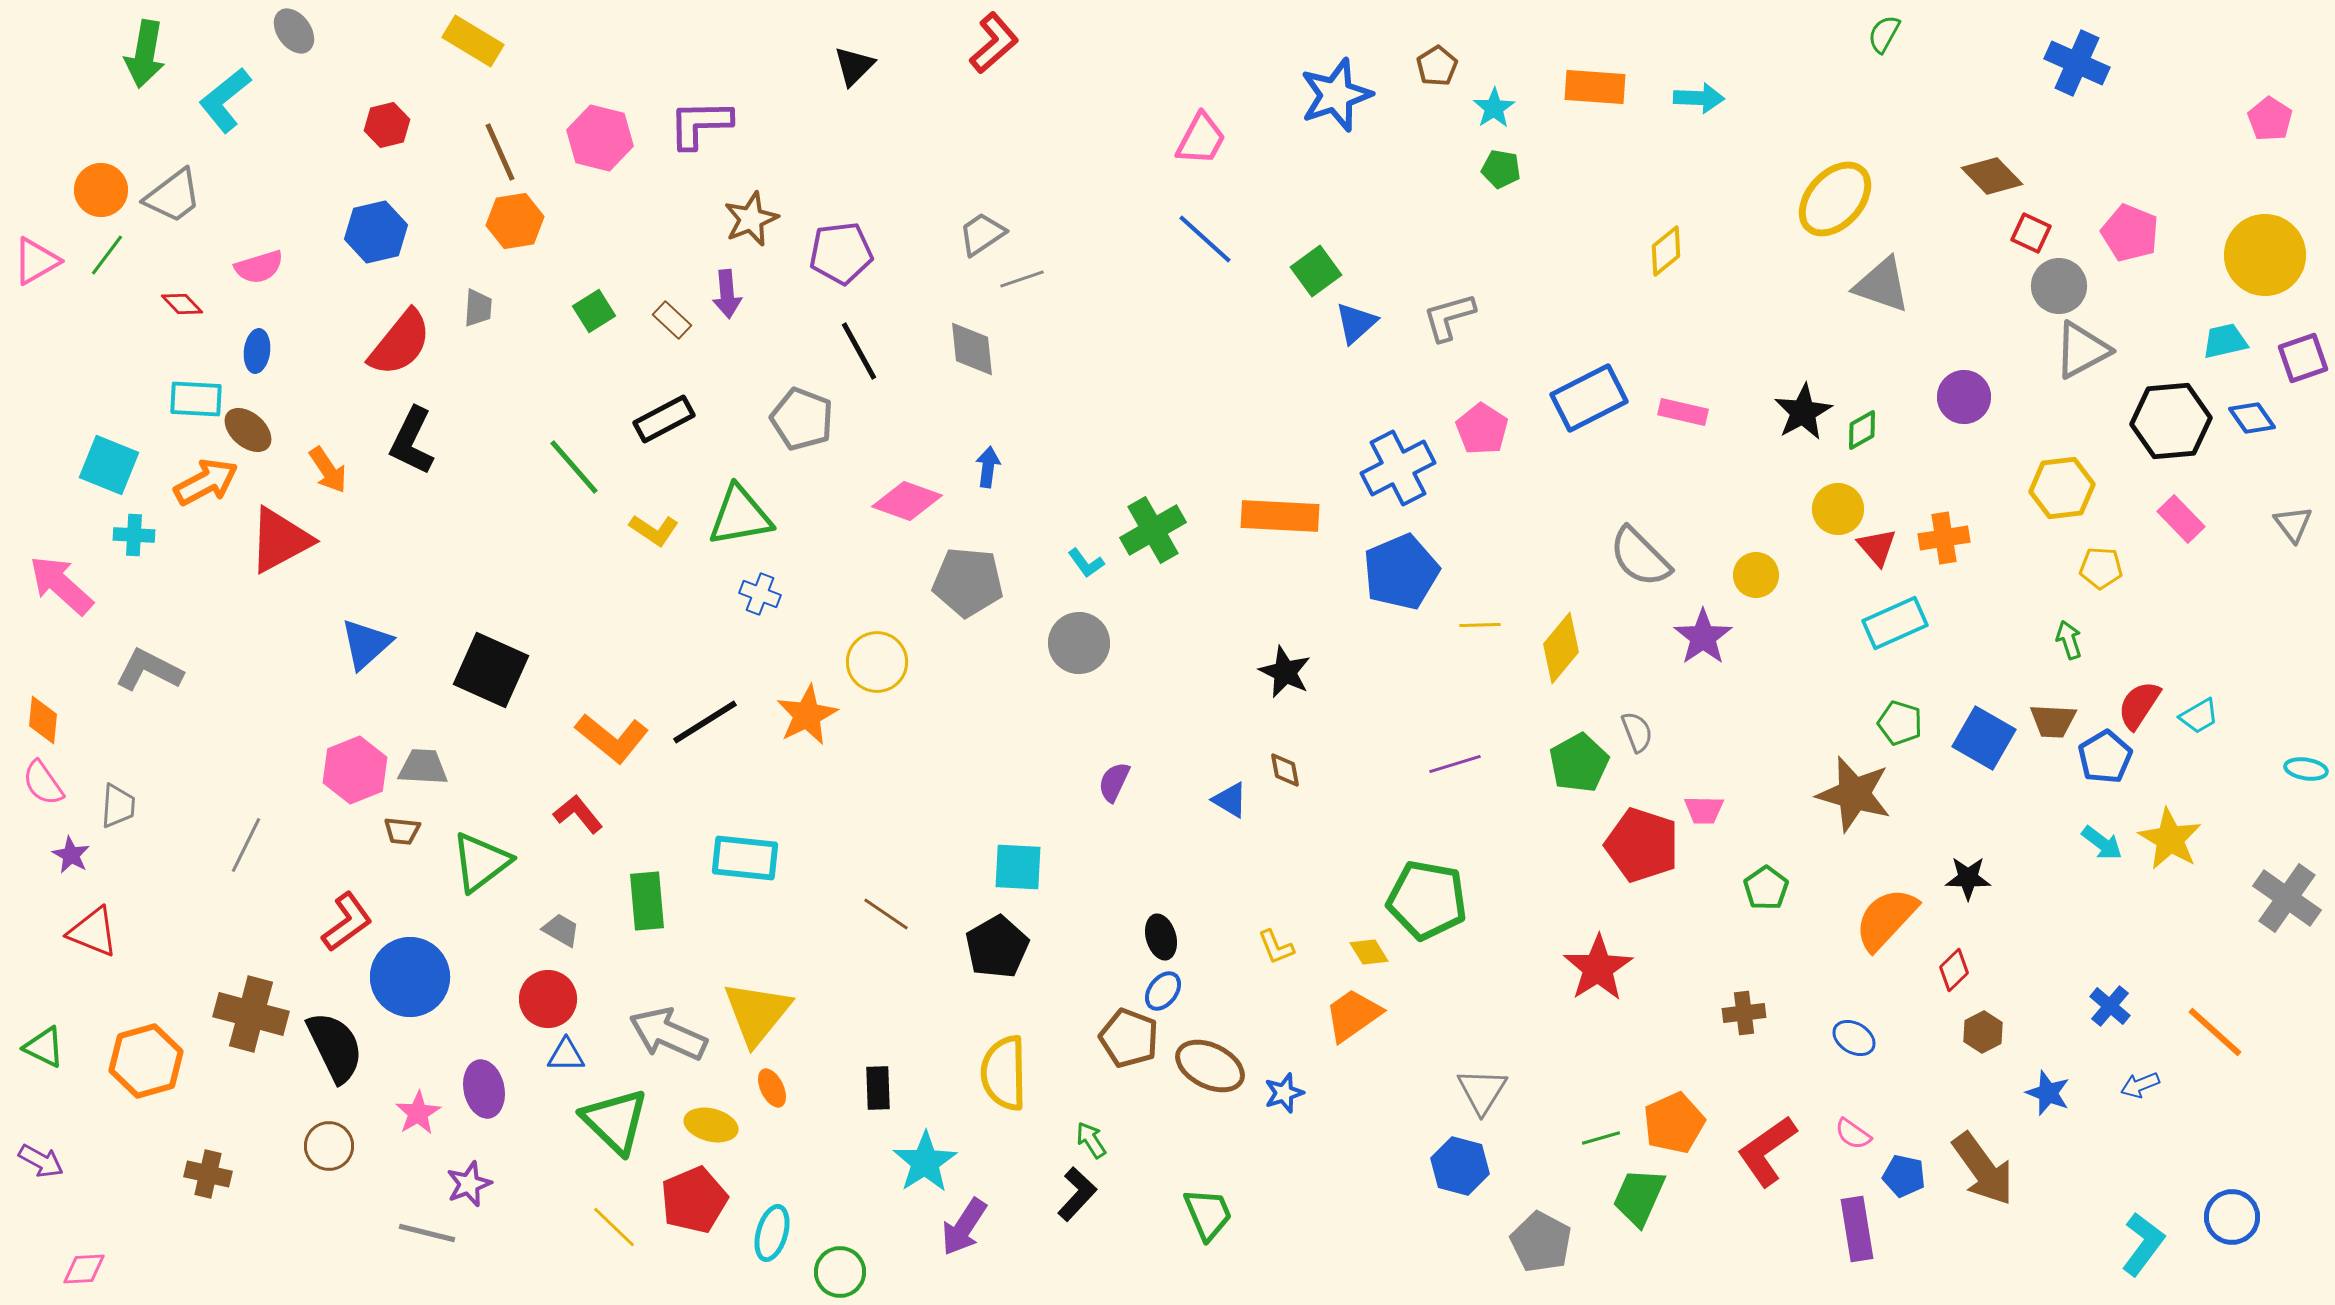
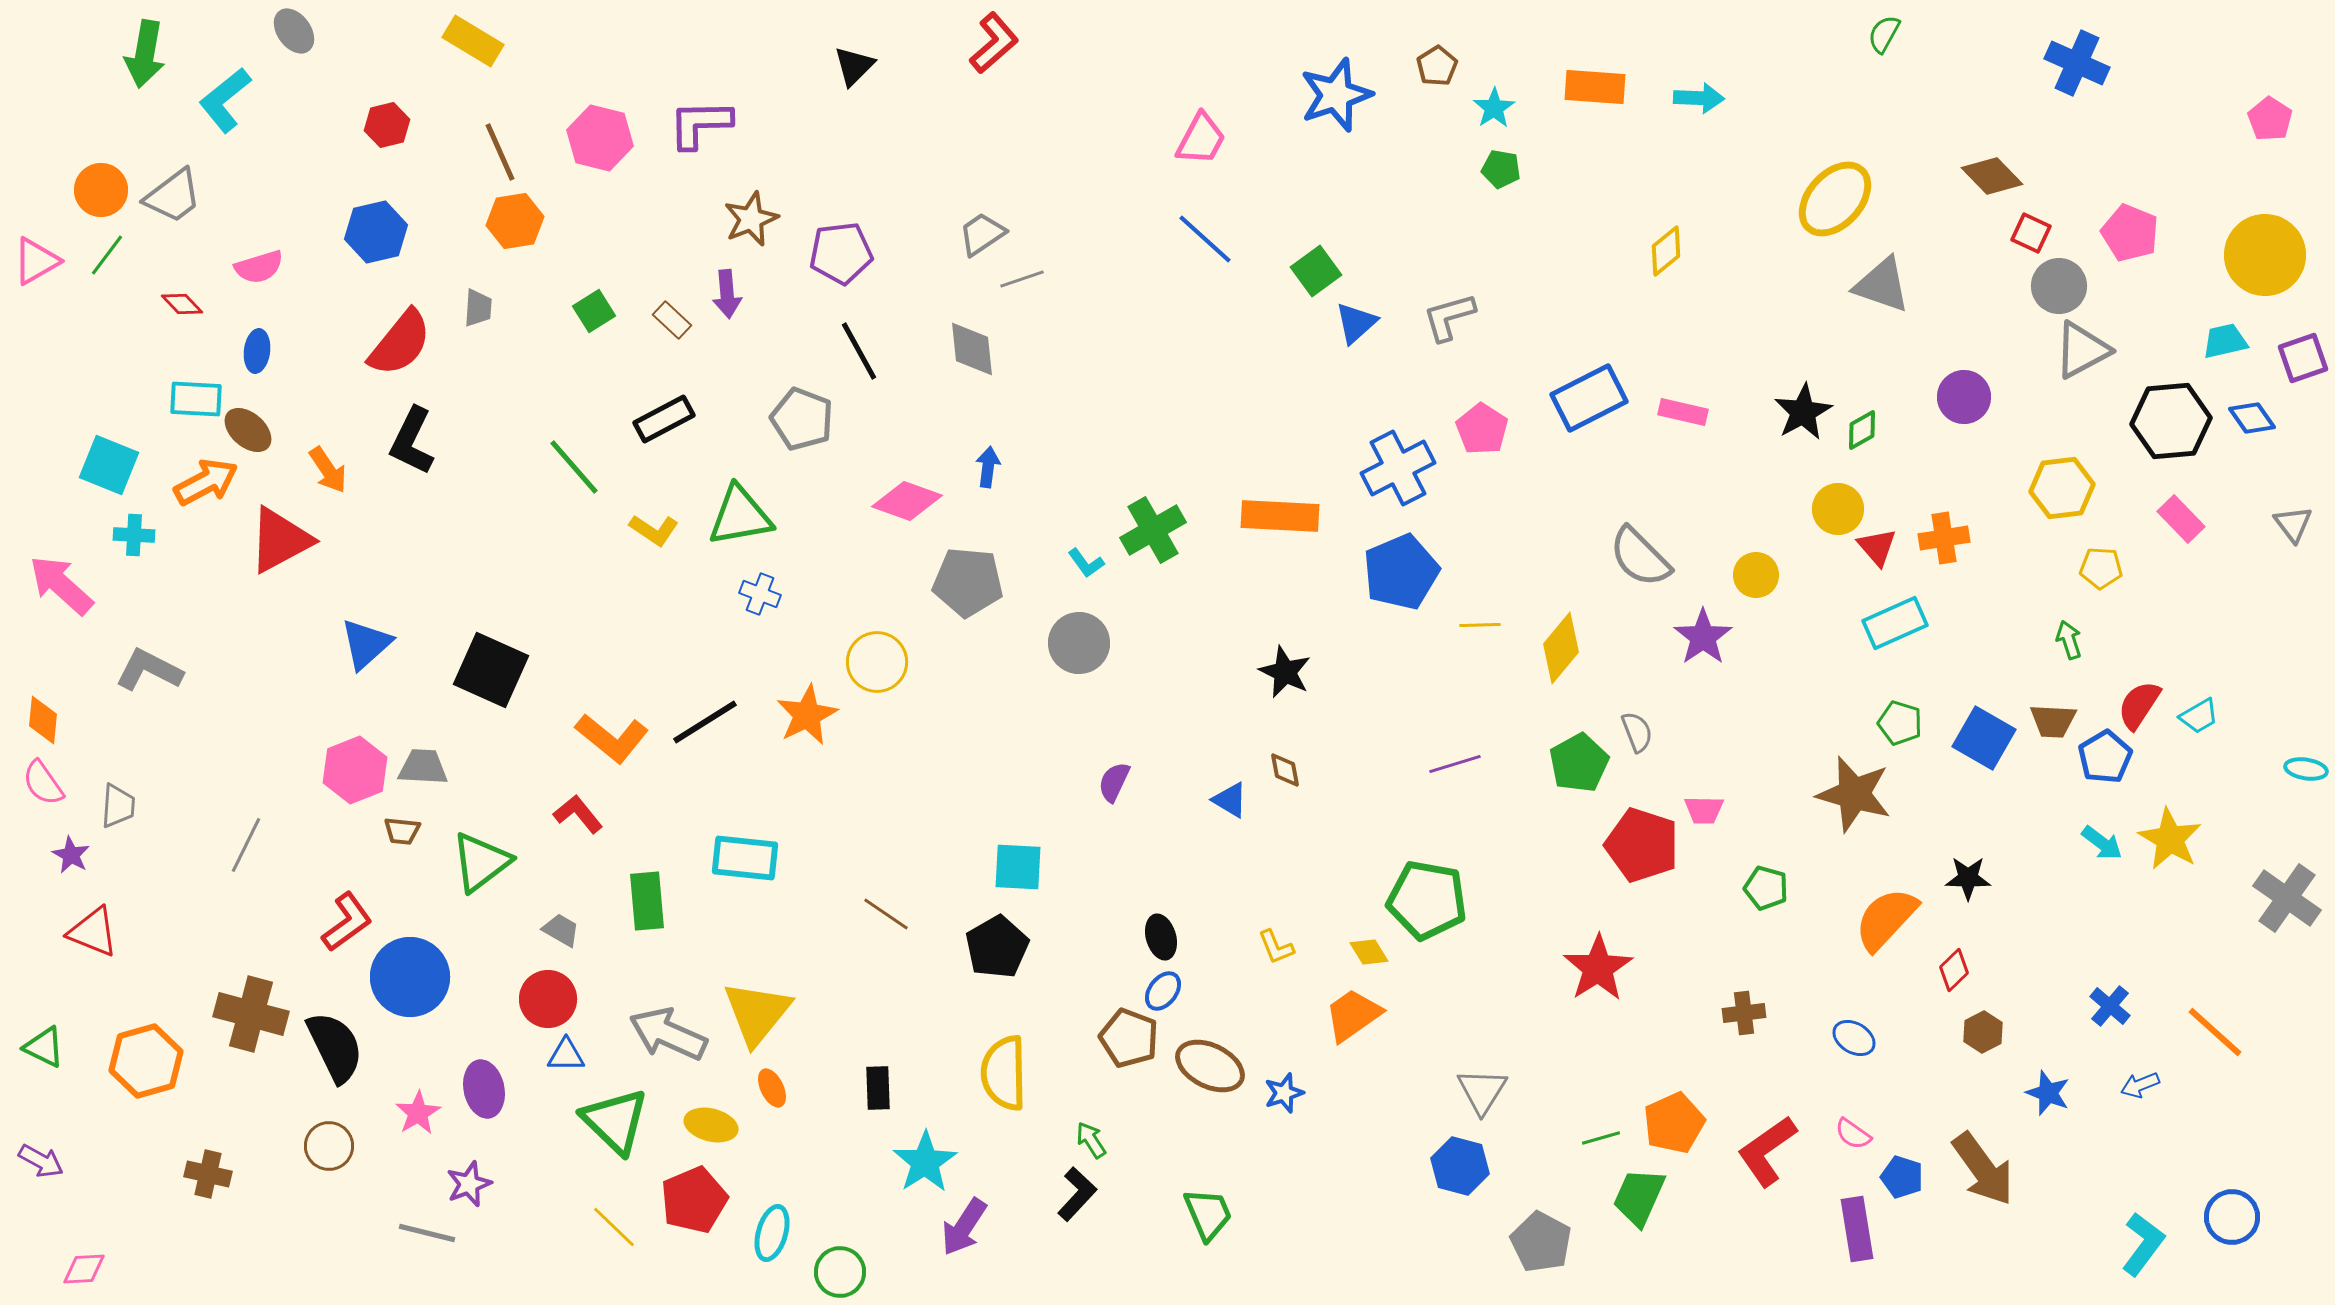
green pentagon at (1766, 888): rotated 21 degrees counterclockwise
blue pentagon at (1904, 1176): moved 2 px left, 1 px down; rotated 6 degrees clockwise
